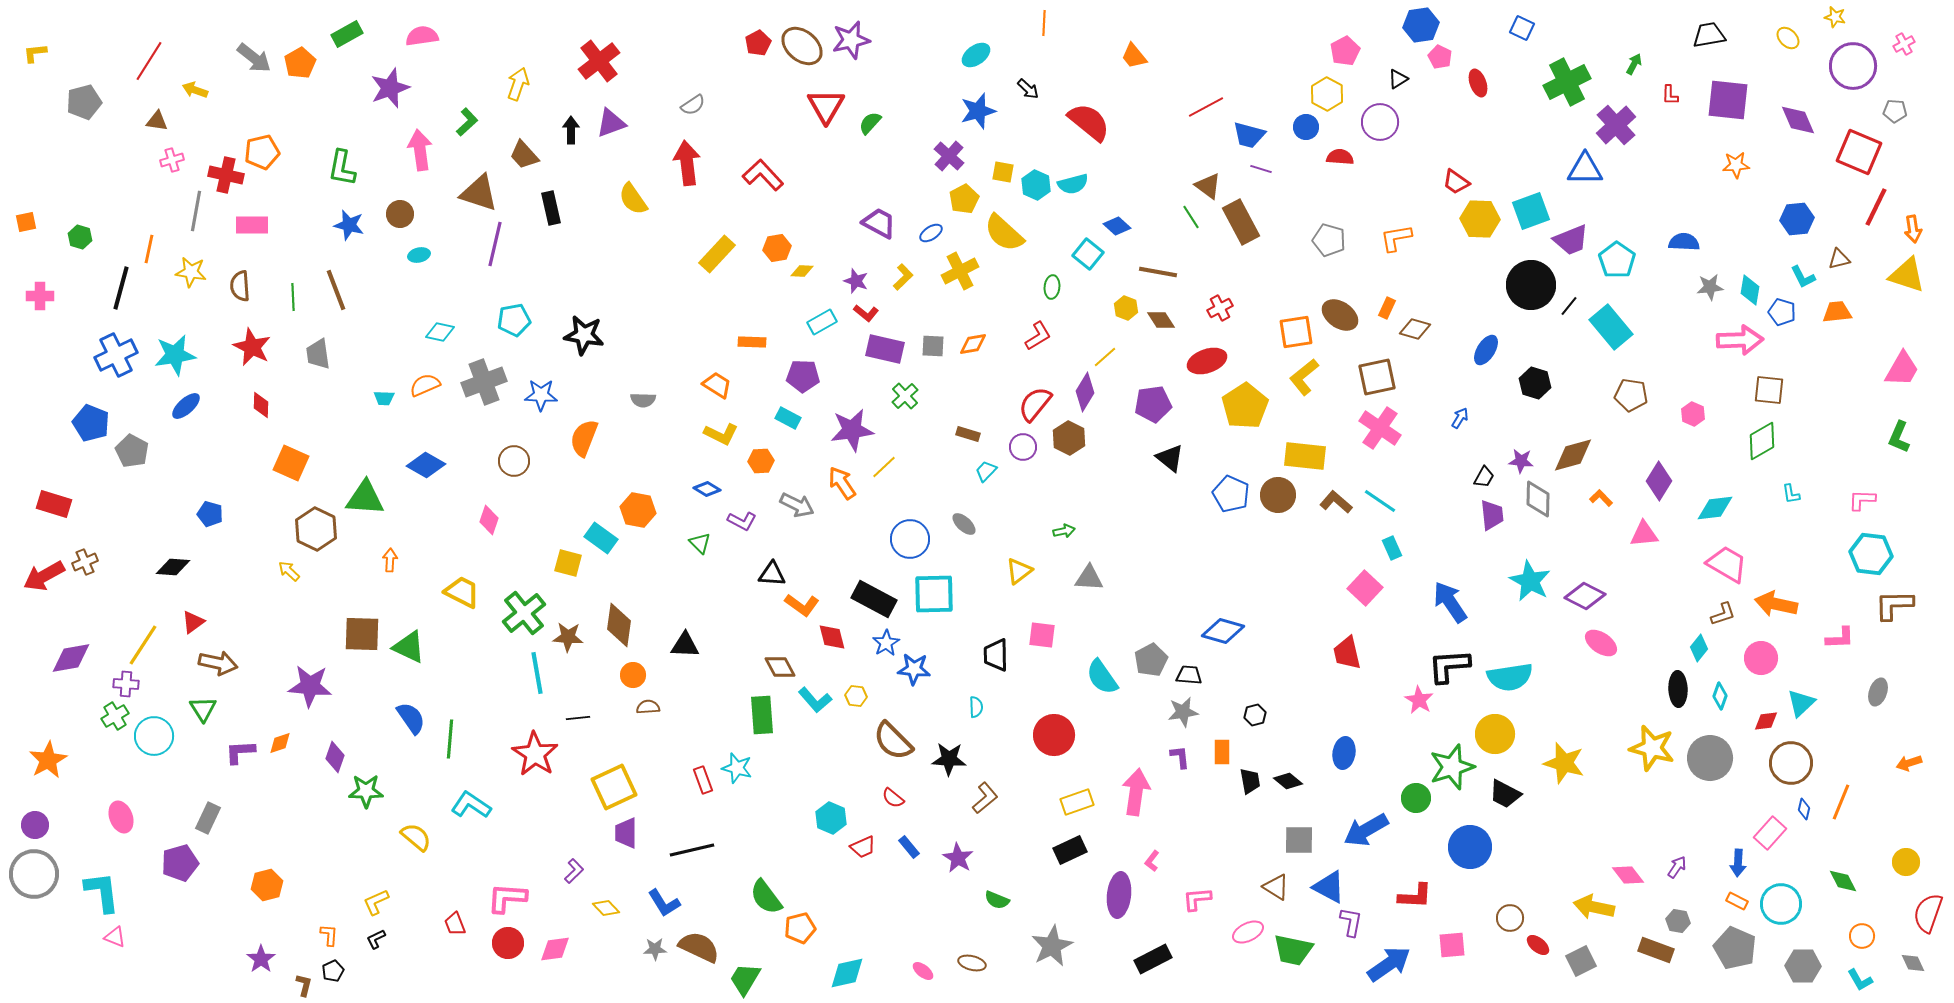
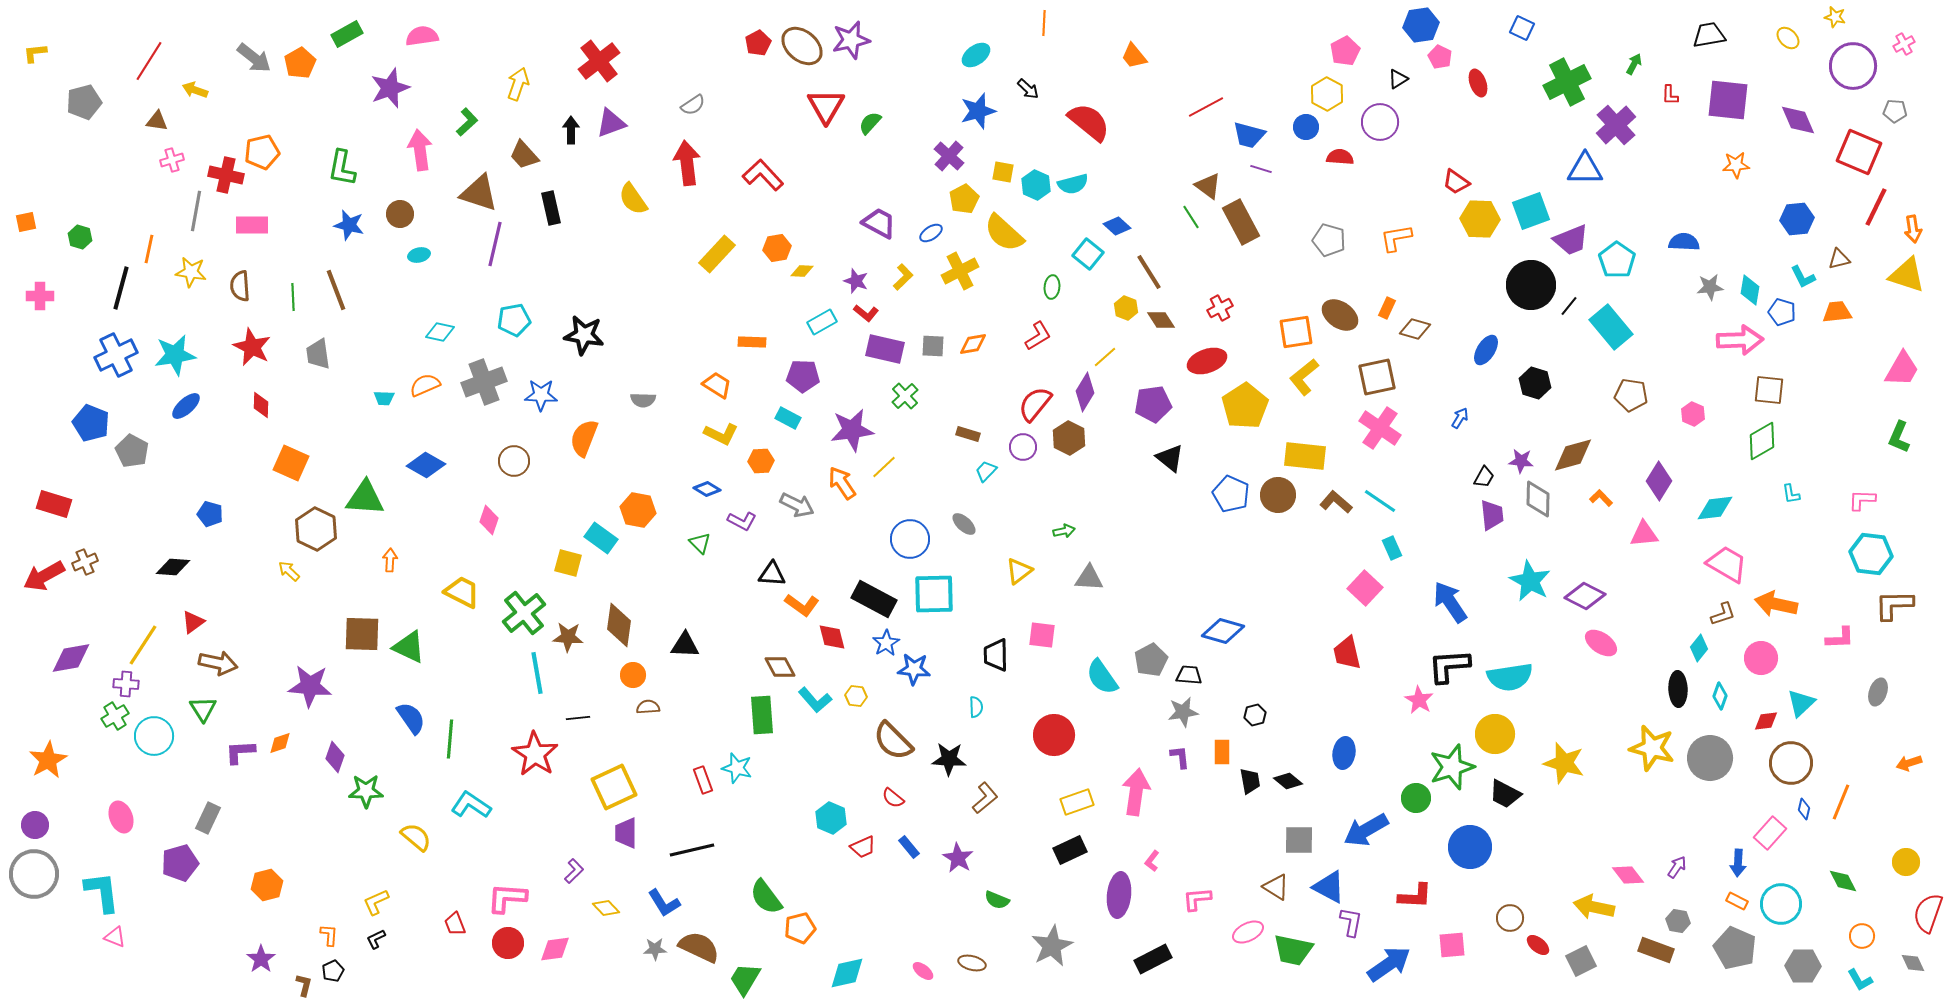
brown line at (1158, 272): moved 9 px left; rotated 48 degrees clockwise
